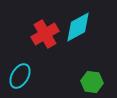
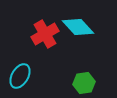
cyan diamond: rotated 76 degrees clockwise
green hexagon: moved 8 px left, 1 px down; rotated 15 degrees counterclockwise
